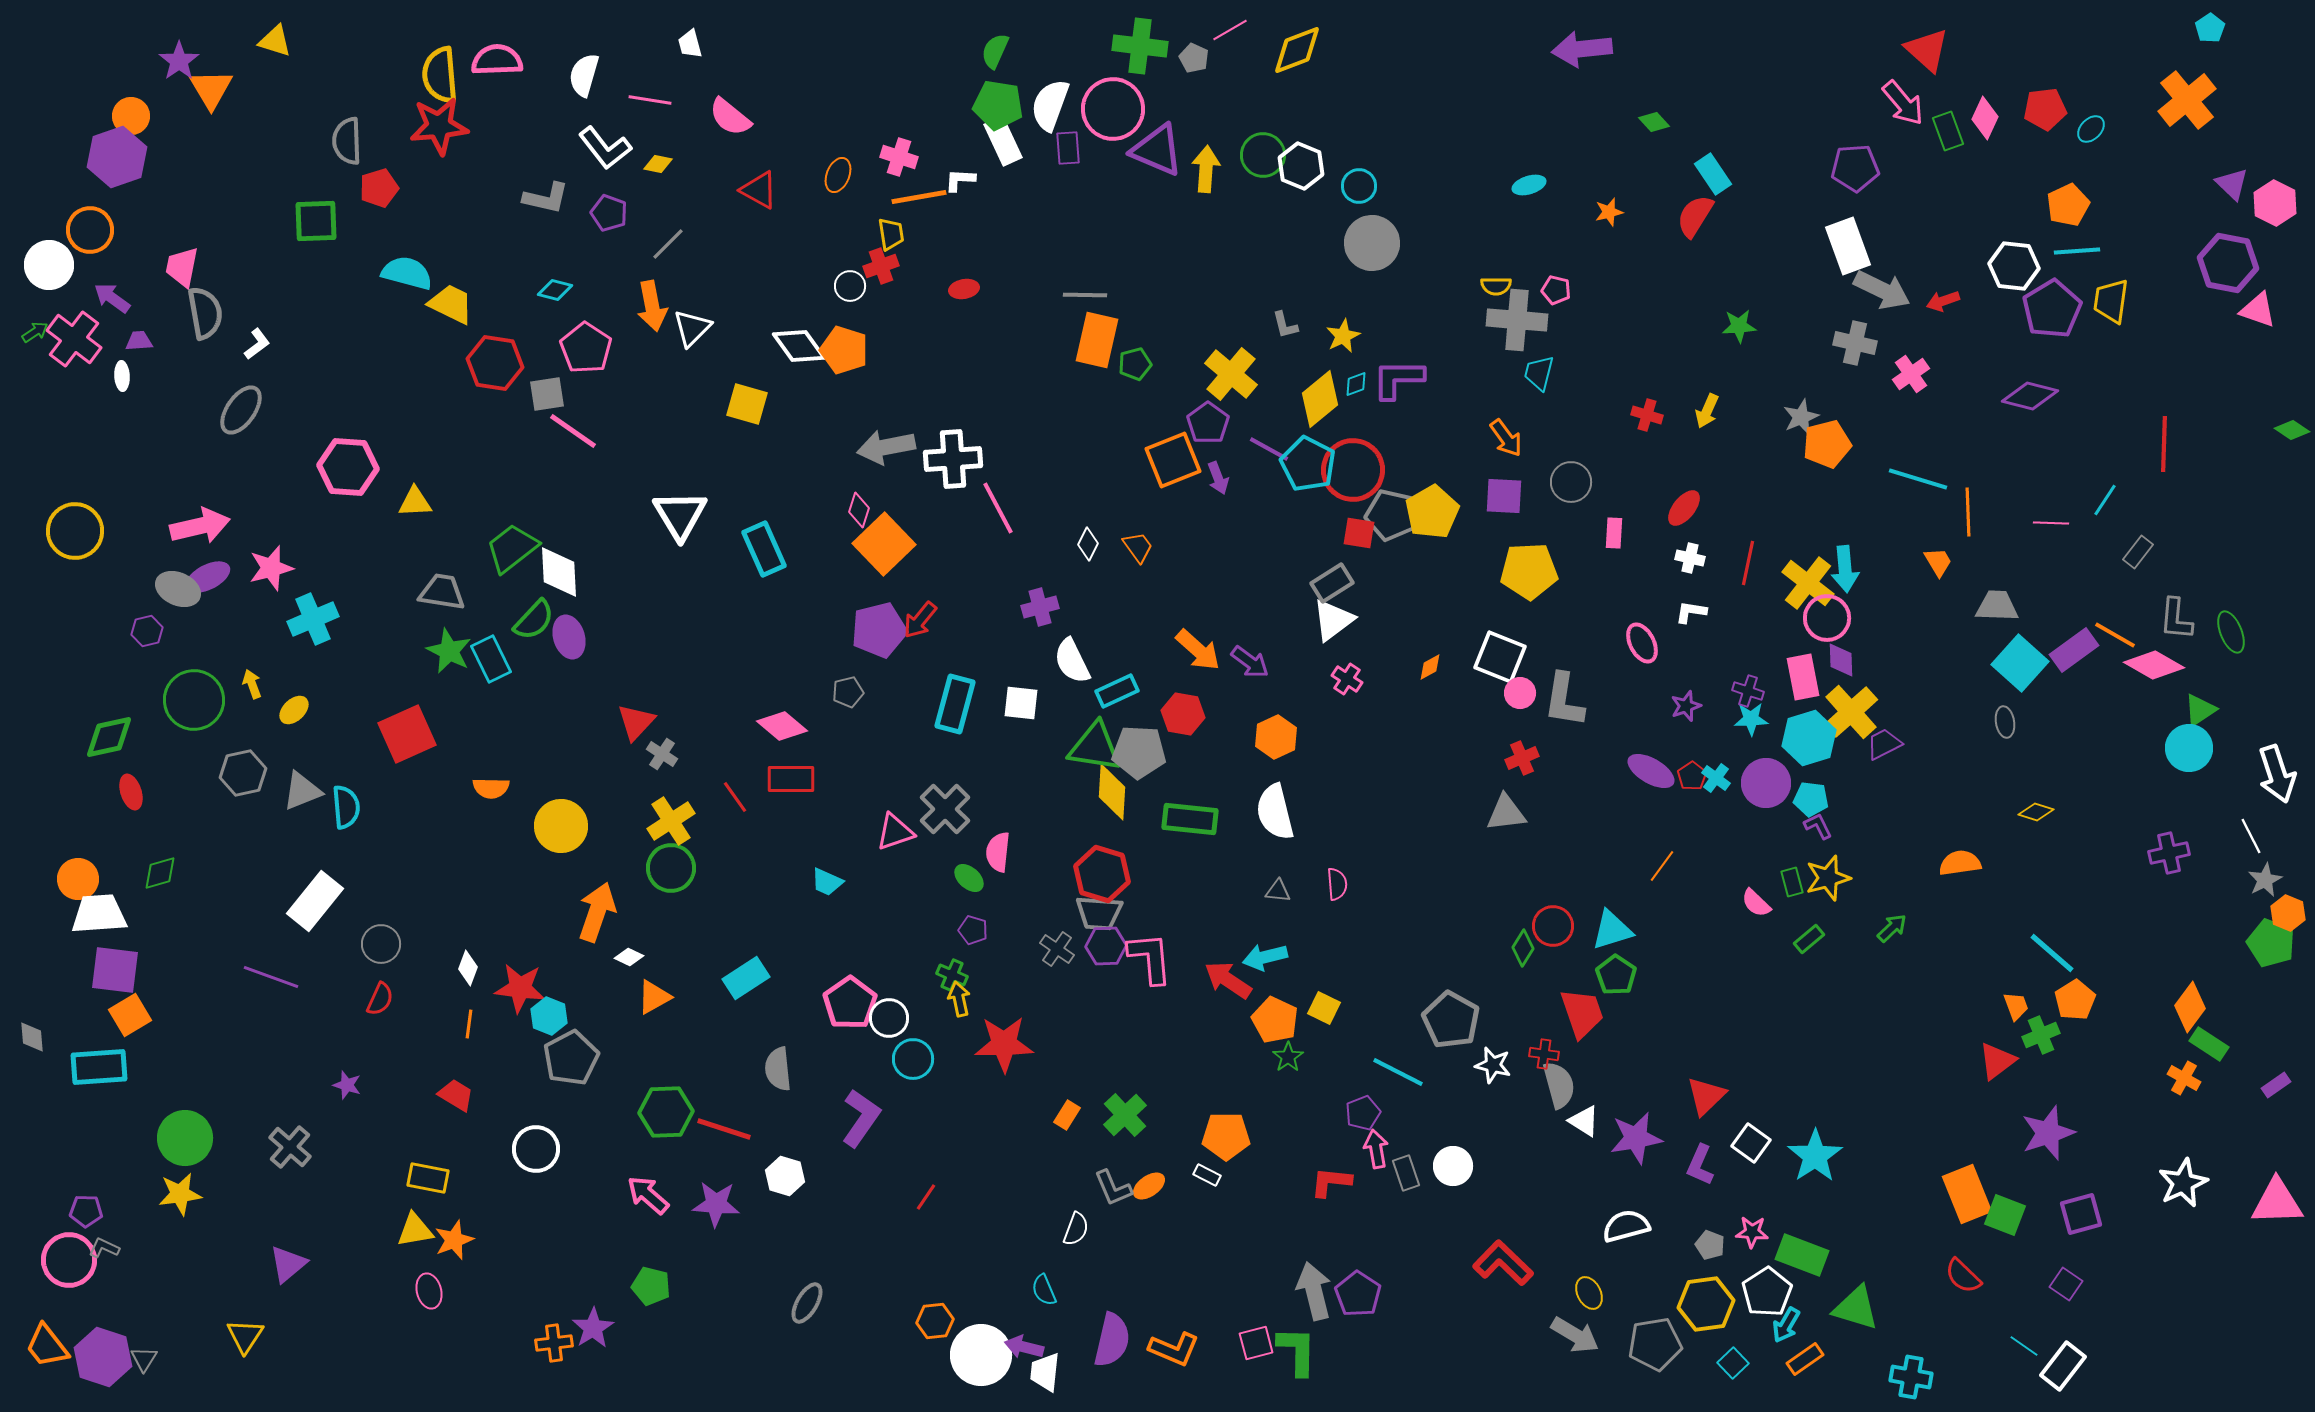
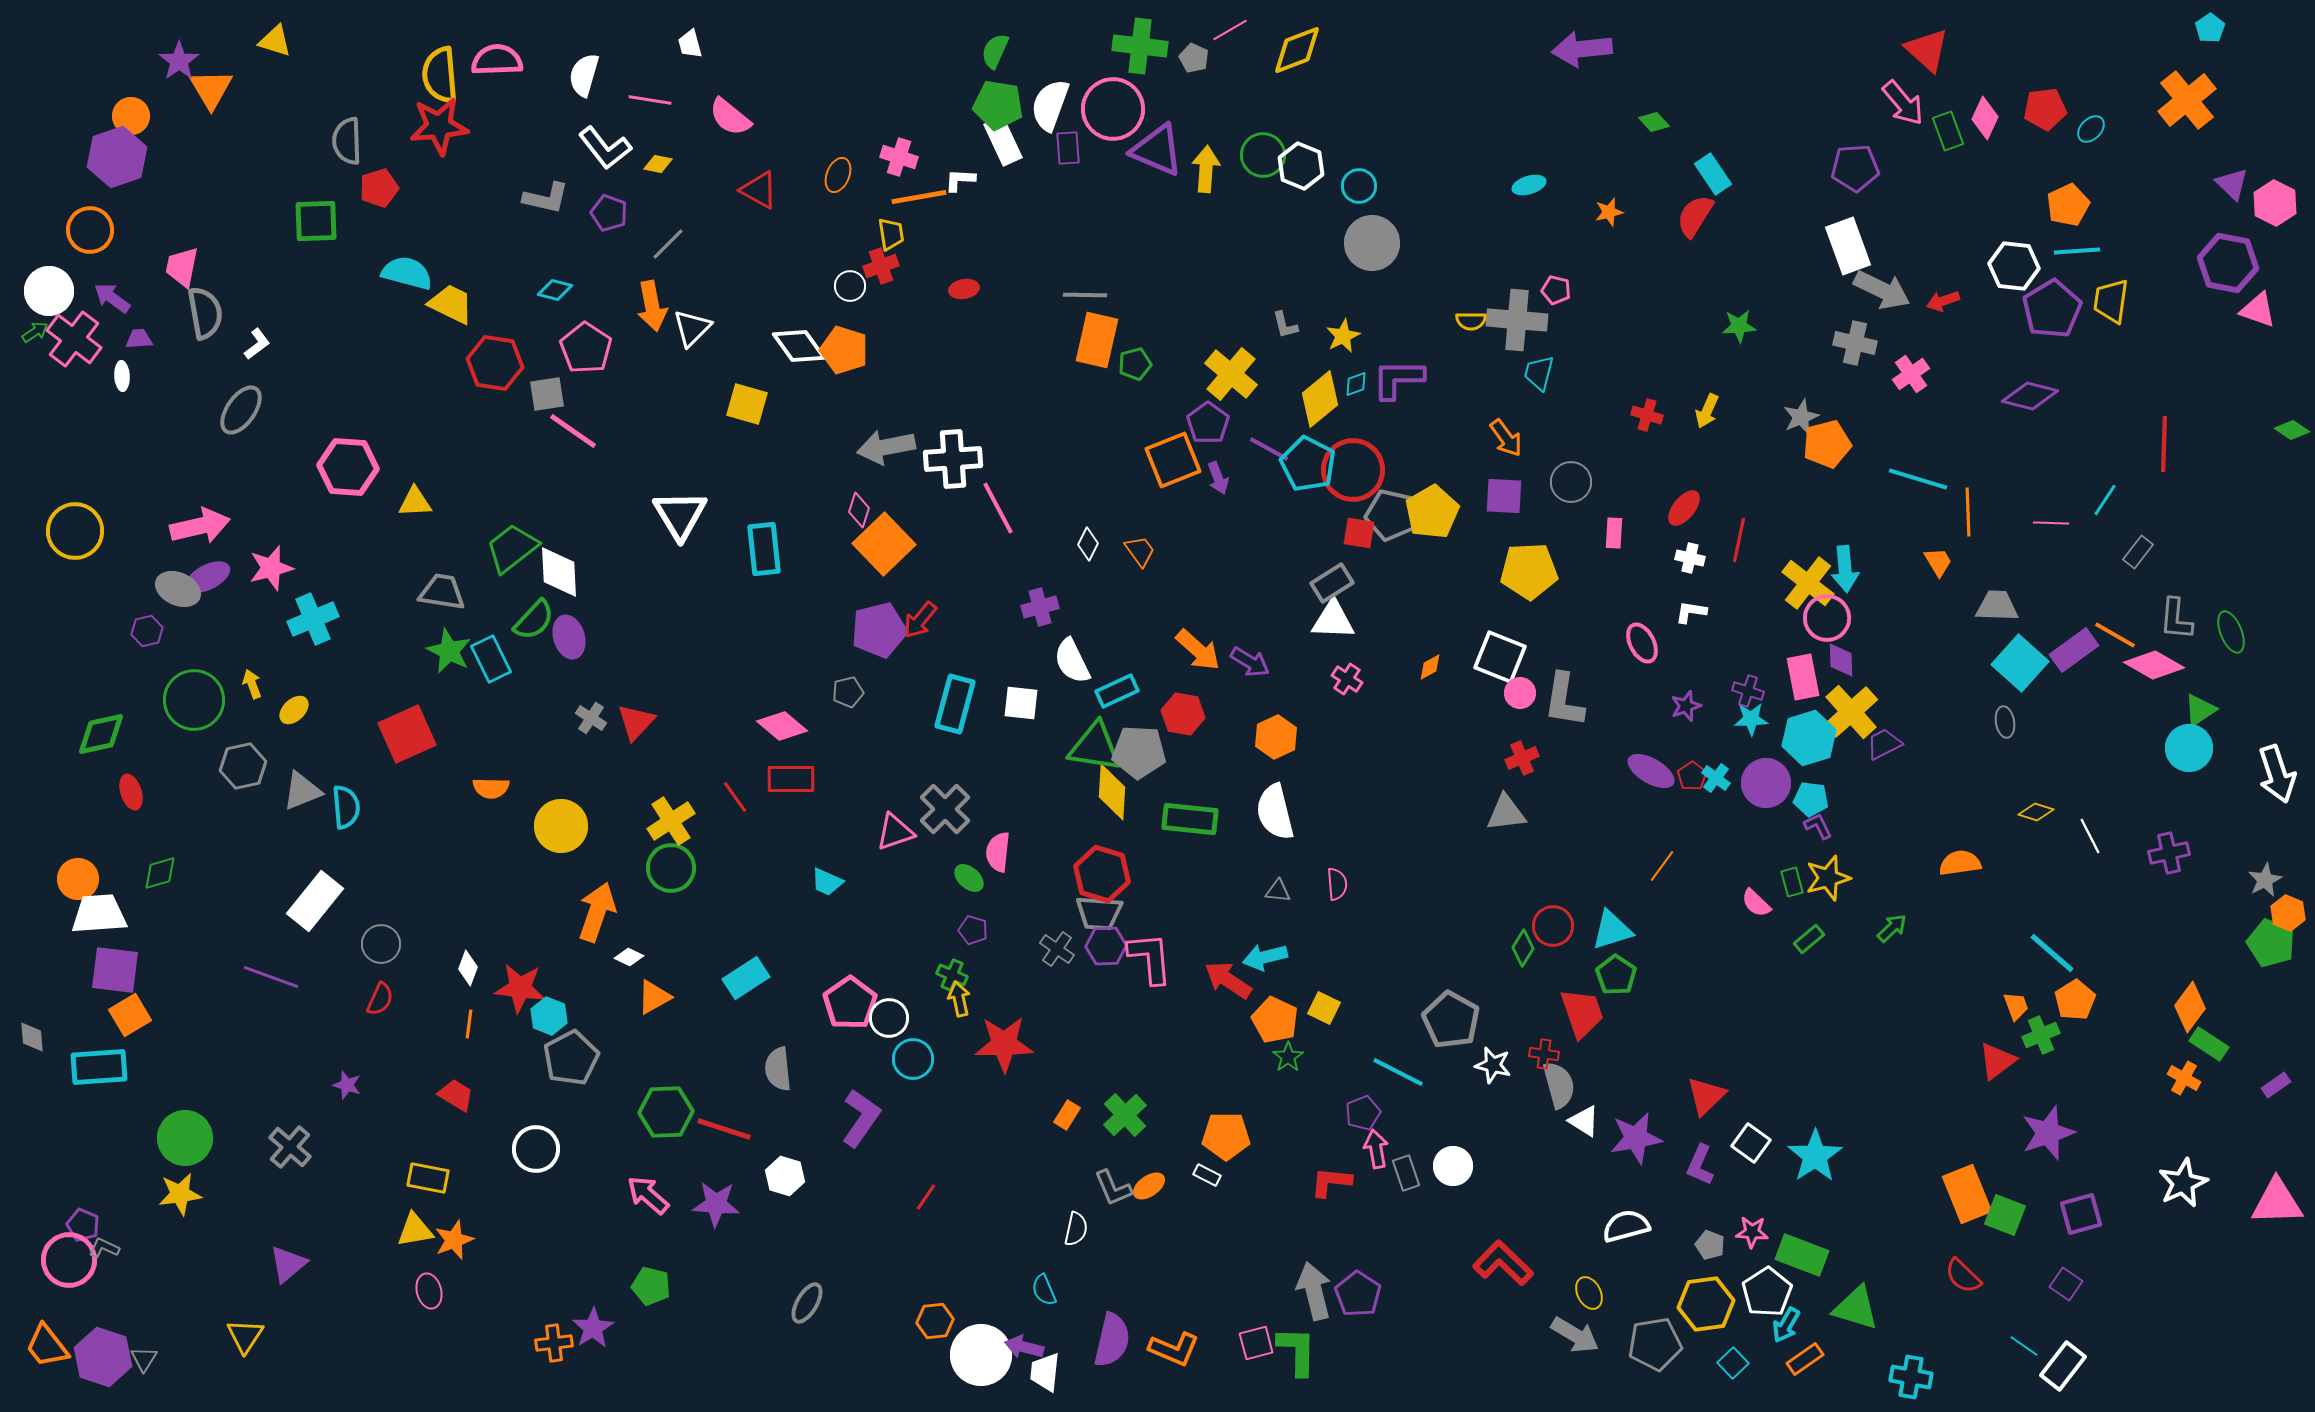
white circle at (49, 265): moved 26 px down
yellow semicircle at (1496, 286): moved 25 px left, 35 px down
purple trapezoid at (139, 341): moved 2 px up
orange trapezoid at (1138, 547): moved 2 px right, 4 px down
cyan rectangle at (764, 549): rotated 18 degrees clockwise
red line at (1748, 563): moved 9 px left, 23 px up
white triangle at (1333, 620): rotated 39 degrees clockwise
purple arrow at (1250, 662): rotated 6 degrees counterclockwise
green diamond at (109, 737): moved 8 px left, 3 px up
gray cross at (662, 754): moved 71 px left, 36 px up
gray hexagon at (243, 773): moved 7 px up
white line at (2251, 836): moved 161 px left
purple pentagon at (86, 1211): moved 3 px left, 14 px down; rotated 20 degrees clockwise
white semicircle at (1076, 1229): rotated 8 degrees counterclockwise
